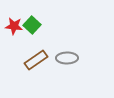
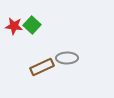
brown rectangle: moved 6 px right, 7 px down; rotated 10 degrees clockwise
